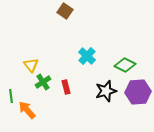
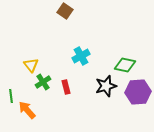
cyan cross: moved 6 px left; rotated 18 degrees clockwise
green diamond: rotated 15 degrees counterclockwise
black star: moved 5 px up
